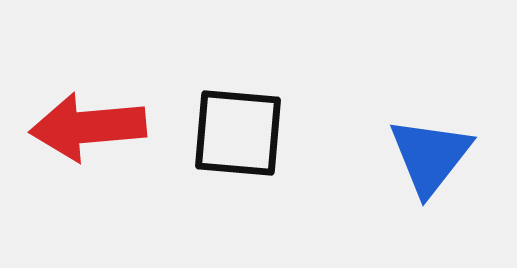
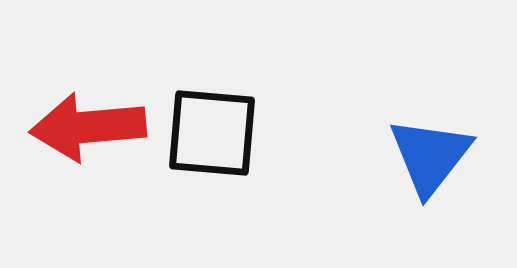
black square: moved 26 px left
